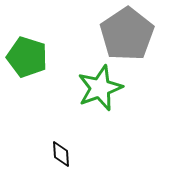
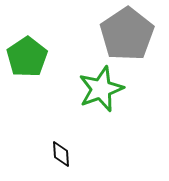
green pentagon: rotated 21 degrees clockwise
green star: moved 1 px right, 1 px down
